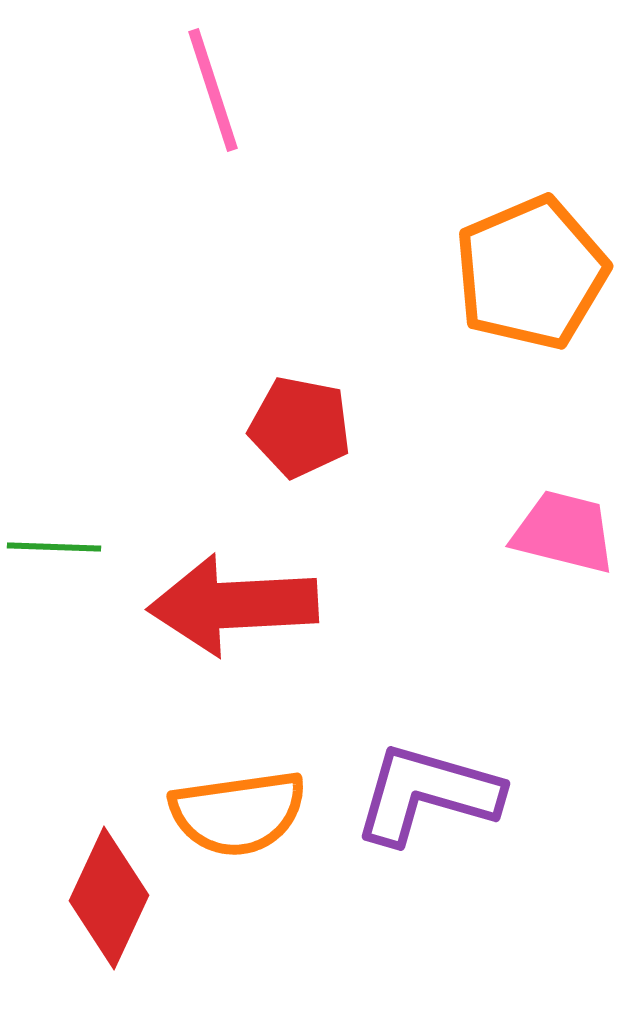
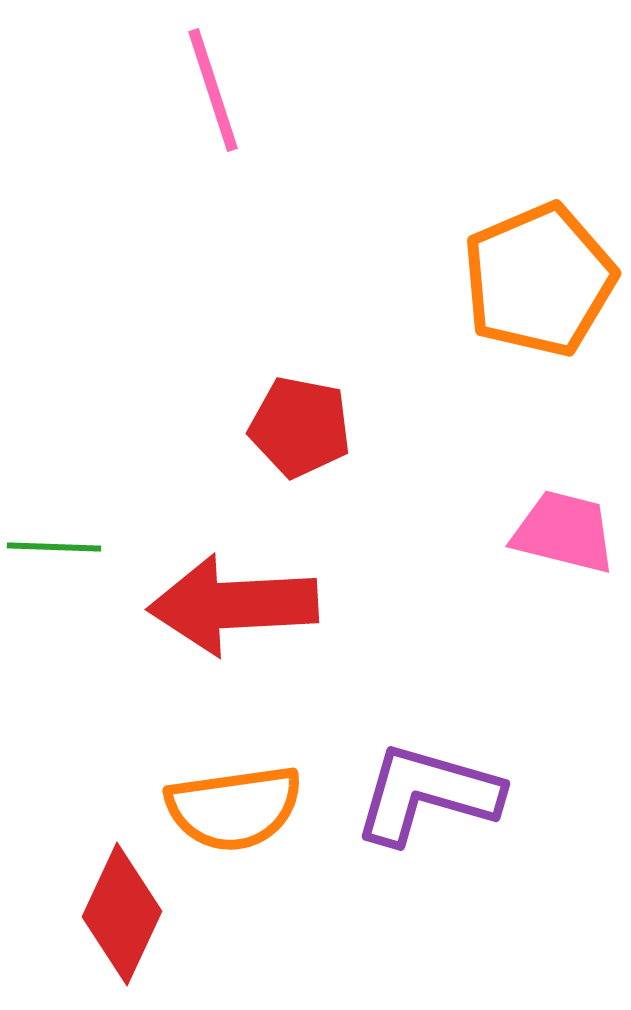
orange pentagon: moved 8 px right, 7 px down
orange semicircle: moved 4 px left, 5 px up
red diamond: moved 13 px right, 16 px down
